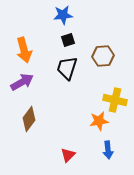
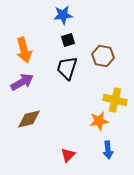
brown hexagon: rotated 15 degrees clockwise
brown diamond: rotated 40 degrees clockwise
